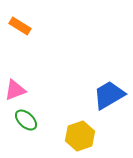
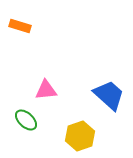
orange rectangle: rotated 15 degrees counterclockwise
pink triangle: moved 31 px right; rotated 15 degrees clockwise
blue trapezoid: rotated 72 degrees clockwise
